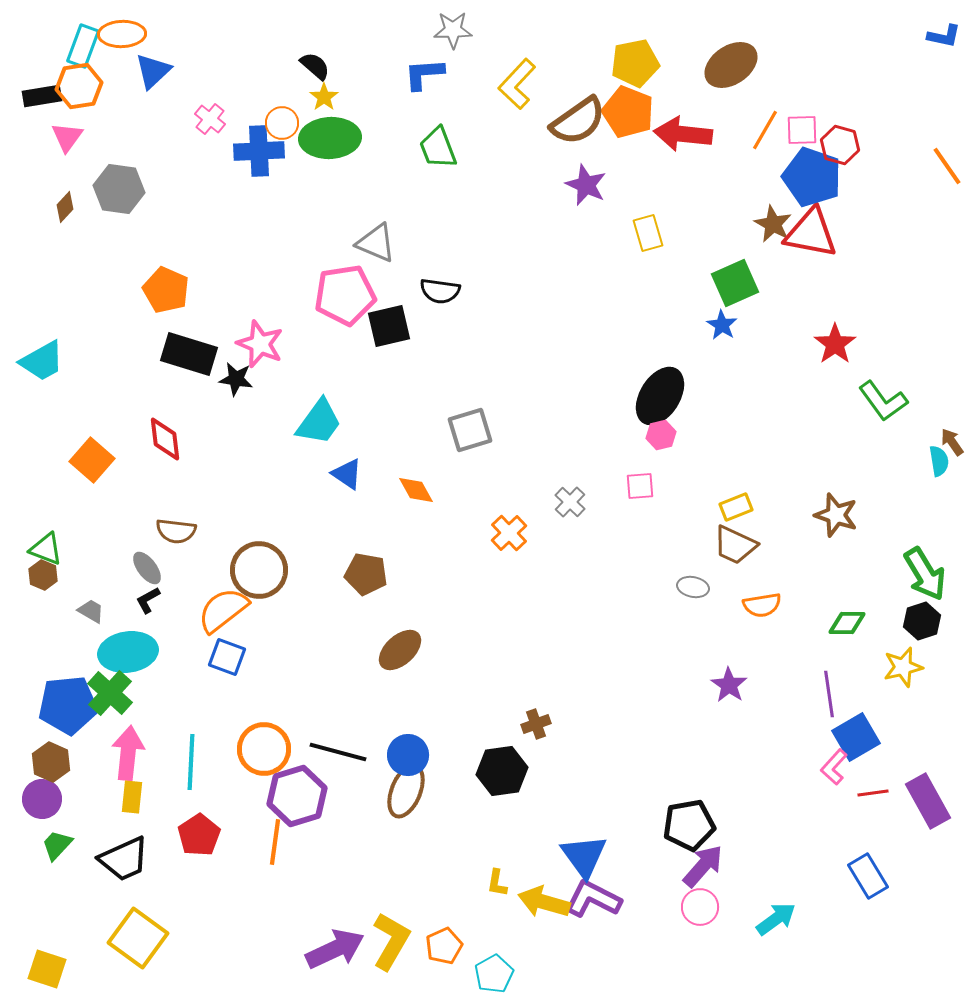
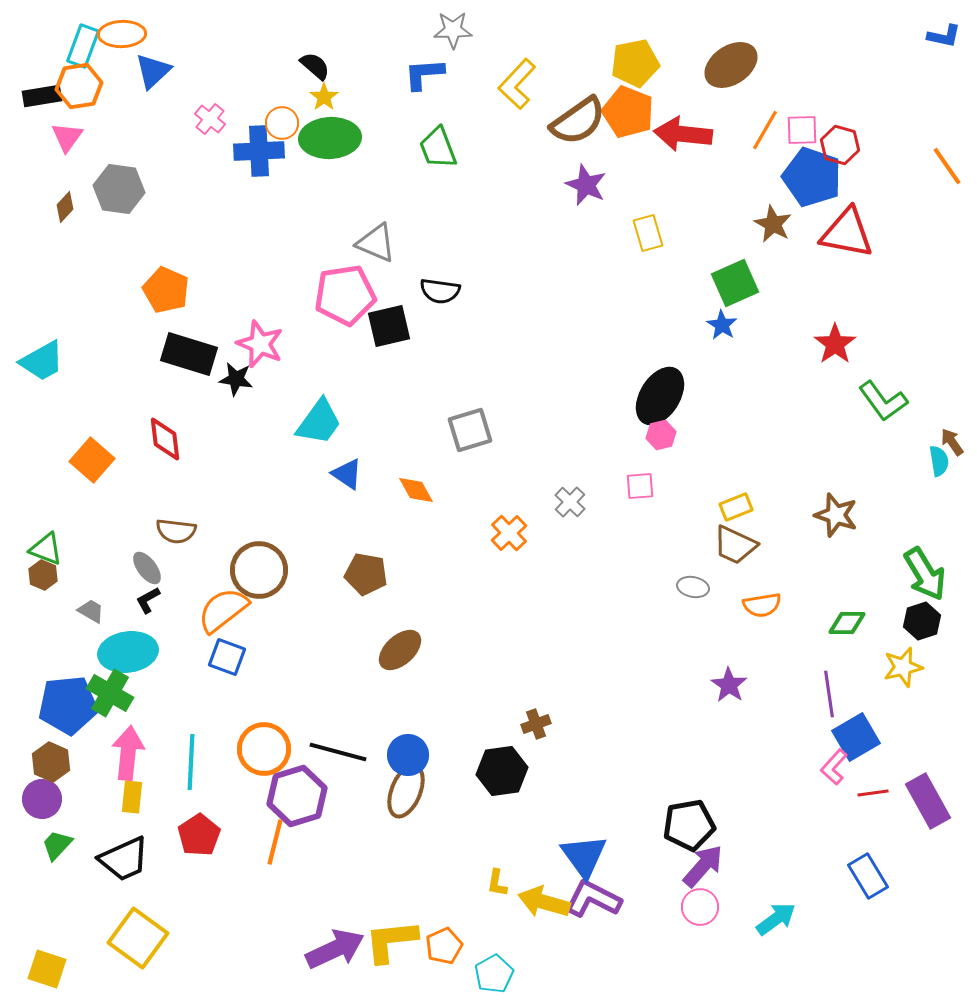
red triangle at (811, 233): moved 36 px right
green cross at (110, 693): rotated 12 degrees counterclockwise
orange line at (275, 842): rotated 6 degrees clockwise
yellow L-shape at (391, 941): rotated 126 degrees counterclockwise
